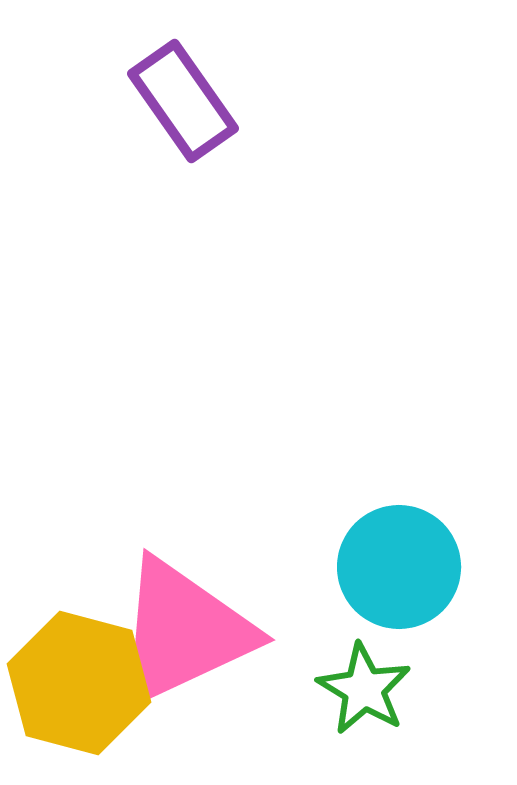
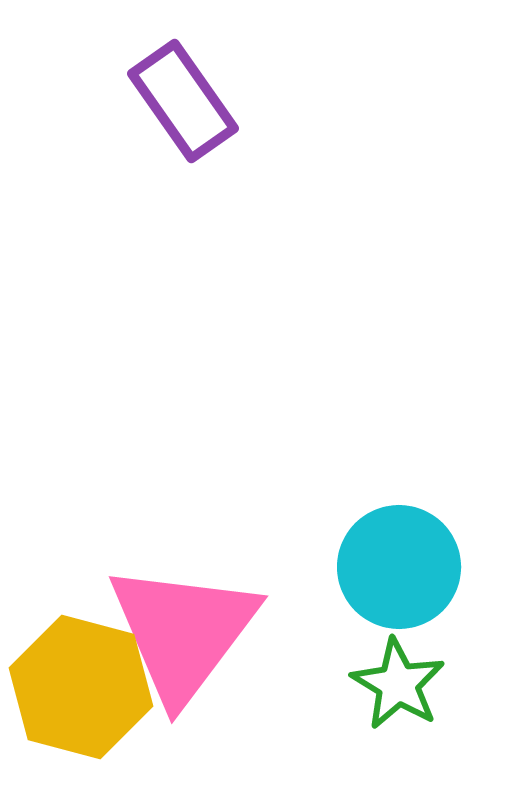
pink triangle: rotated 28 degrees counterclockwise
yellow hexagon: moved 2 px right, 4 px down
green star: moved 34 px right, 5 px up
